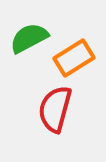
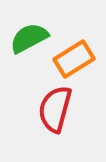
orange rectangle: moved 1 px down
